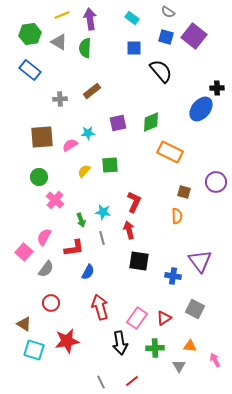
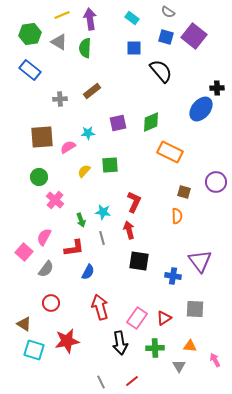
pink semicircle at (70, 145): moved 2 px left, 2 px down
gray square at (195, 309): rotated 24 degrees counterclockwise
